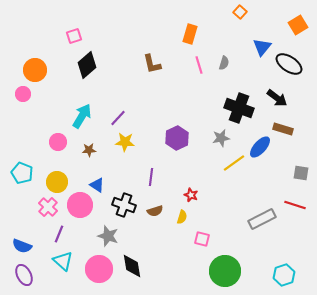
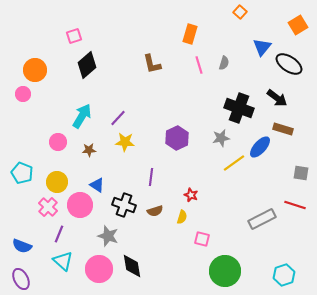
purple ellipse at (24, 275): moved 3 px left, 4 px down
